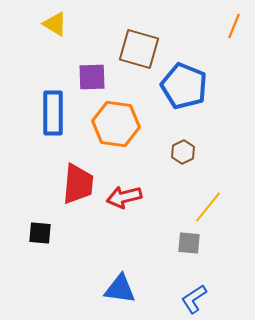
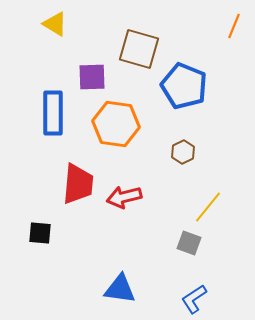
gray square: rotated 15 degrees clockwise
